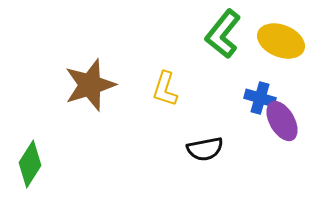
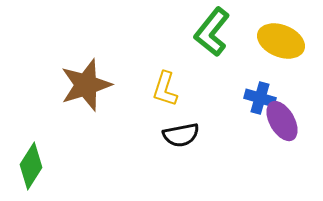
green L-shape: moved 11 px left, 2 px up
brown star: moved 4 px left
black semicircle: moved 24 px left, 14 px up
green diamond: moved 1 px right, 2 px down
